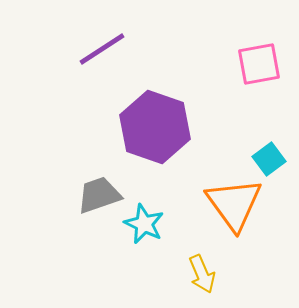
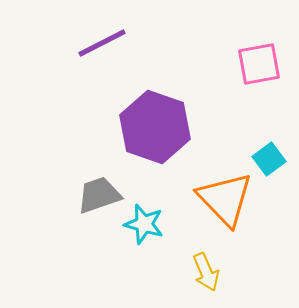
purple line: moved 6 px up; rotated 6 degrees clockwise
orange triangle: moved 9 px left, 5 px up; rotated 8 degrees counterclockwise
cyan star: rotated 9 degrees counterclockwise
yellow arrow: moved 4 px right, 2 px up
